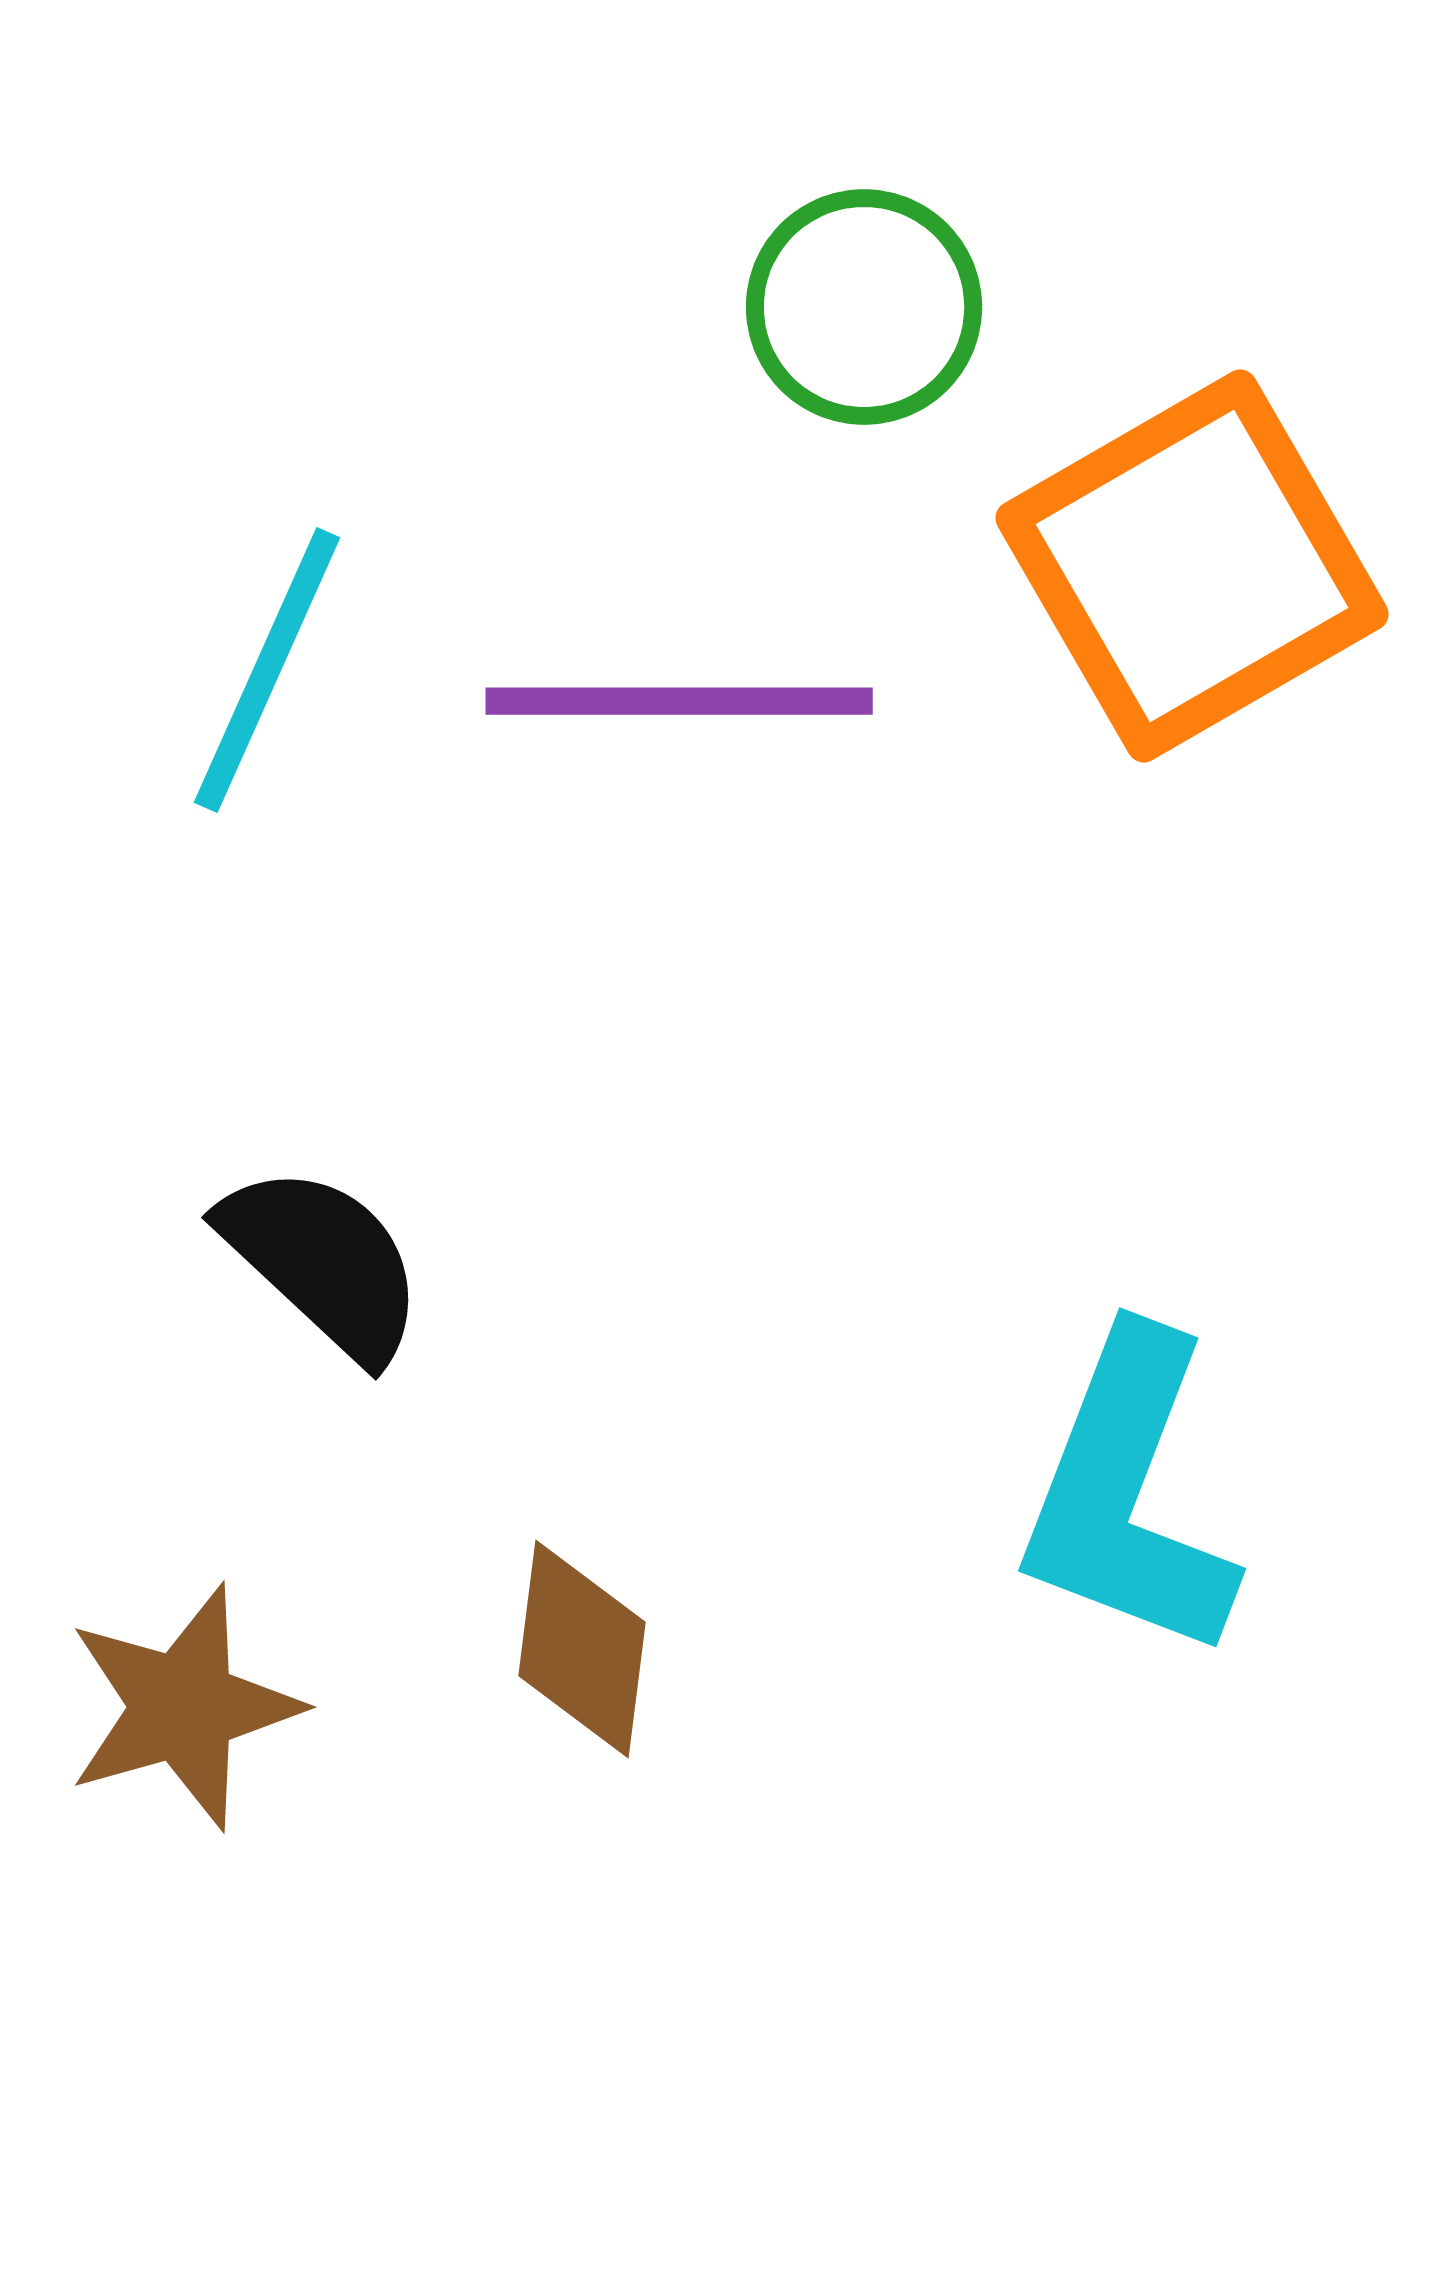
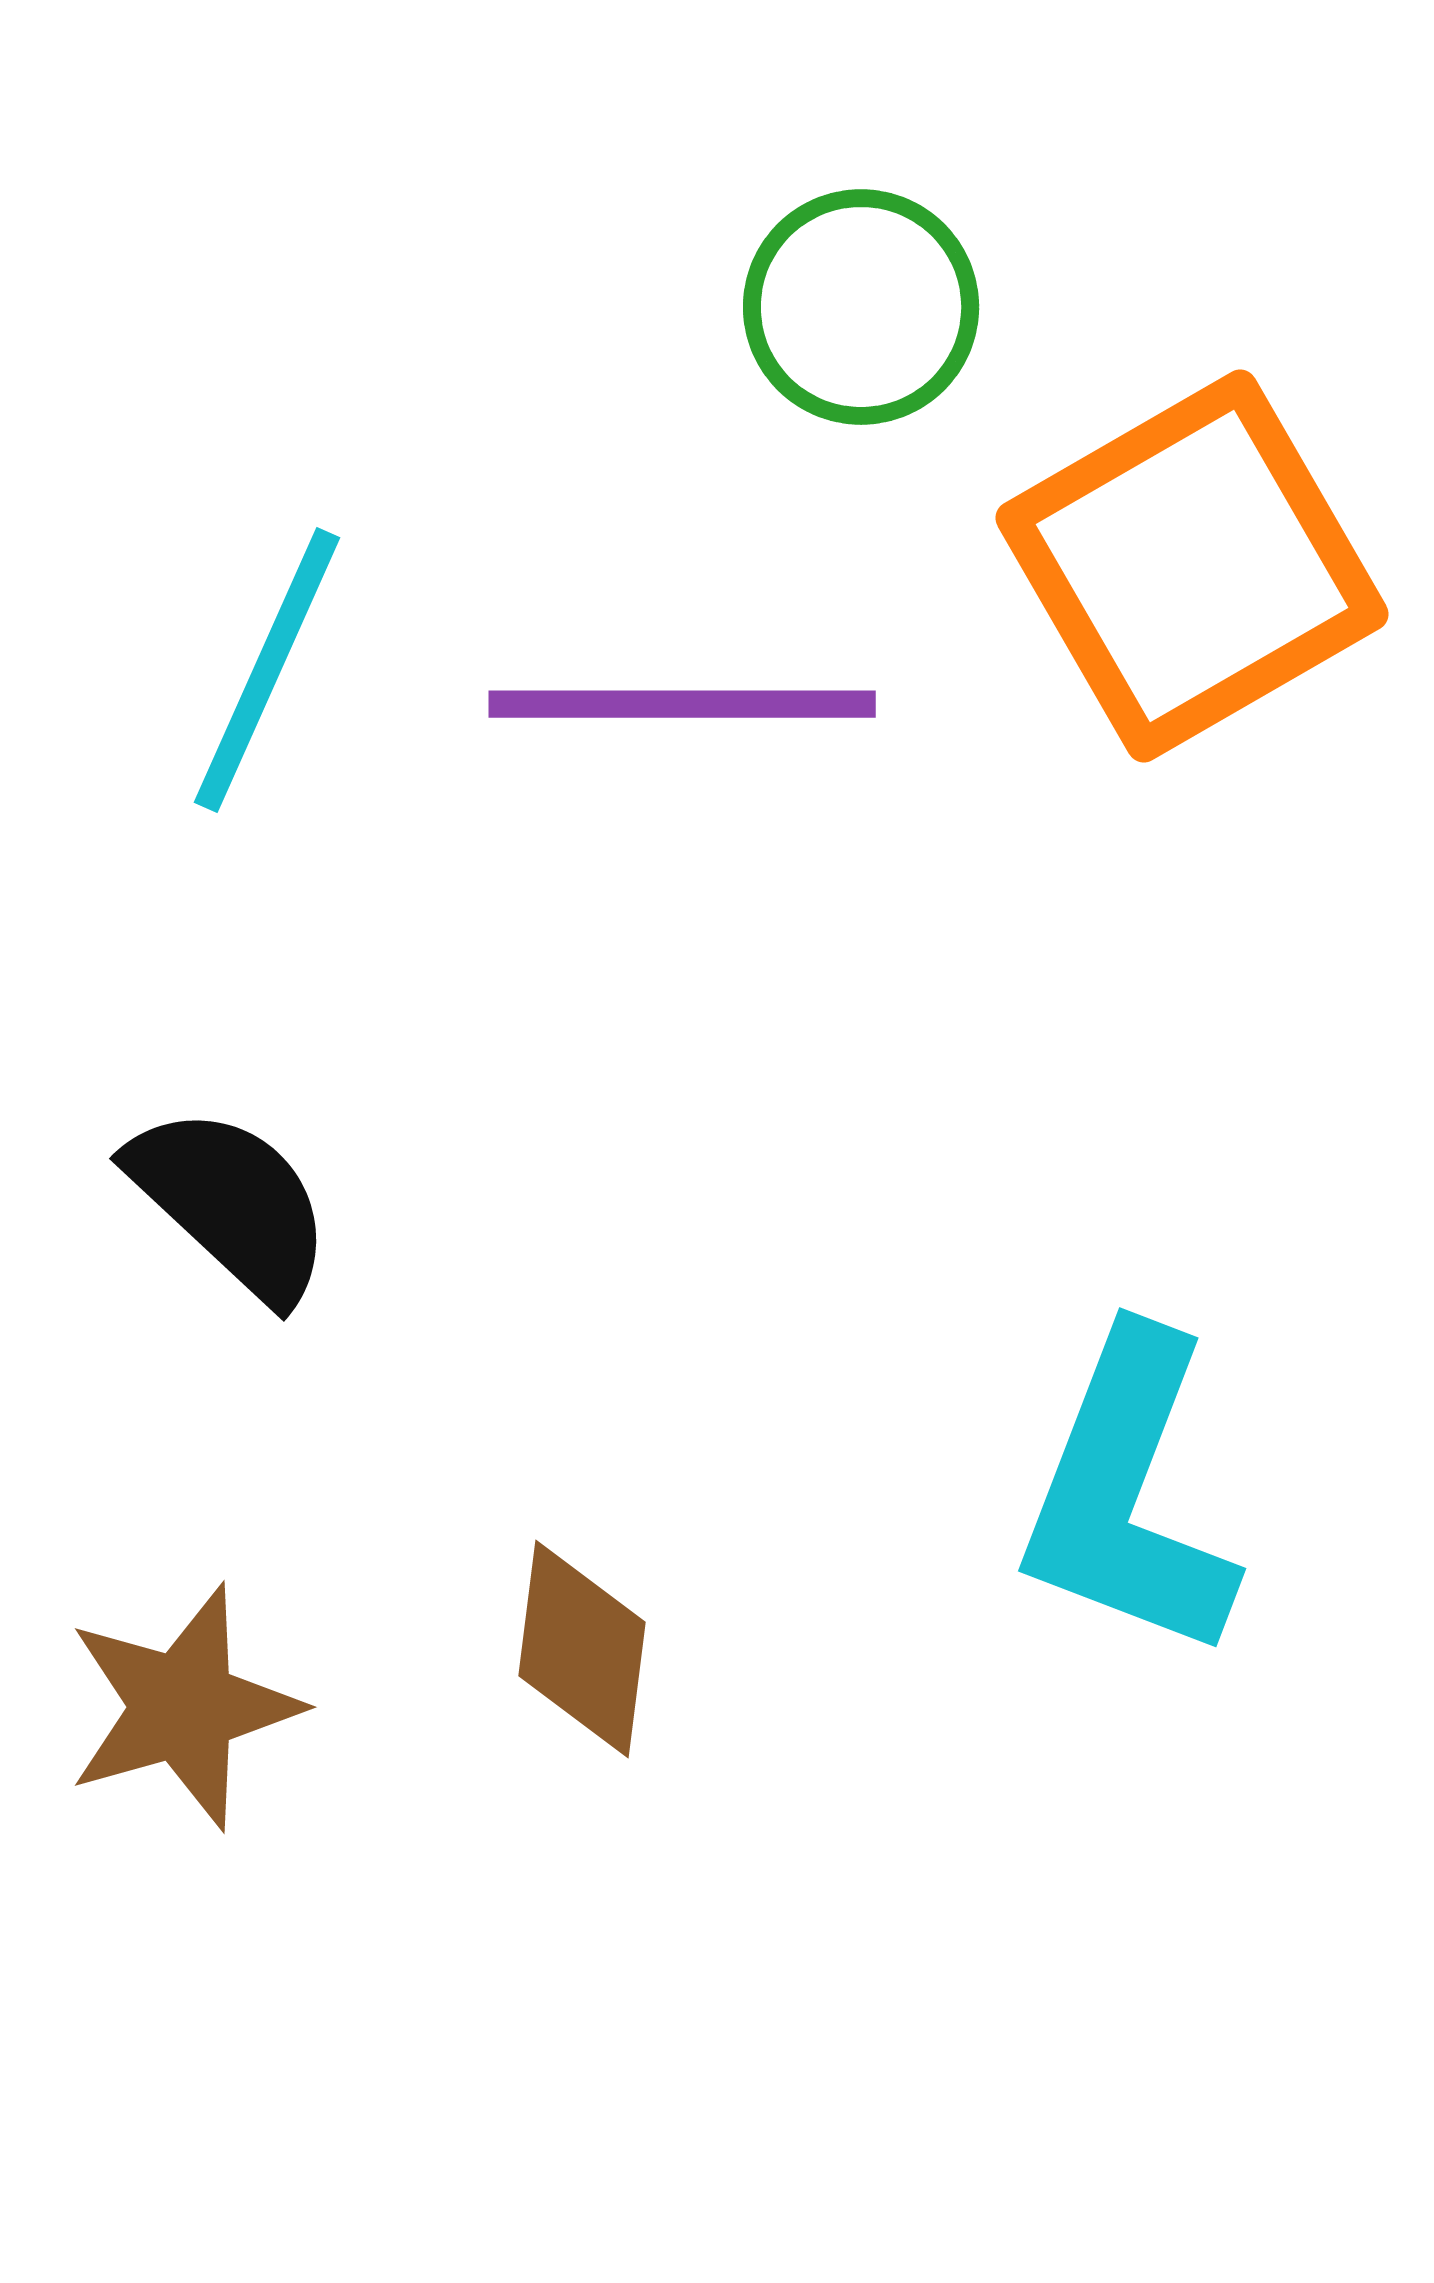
green circle: moved 3 px left
purple line: moved 3 px right, 3 px down
black semicircle: moved 92 px left, 59 px up
